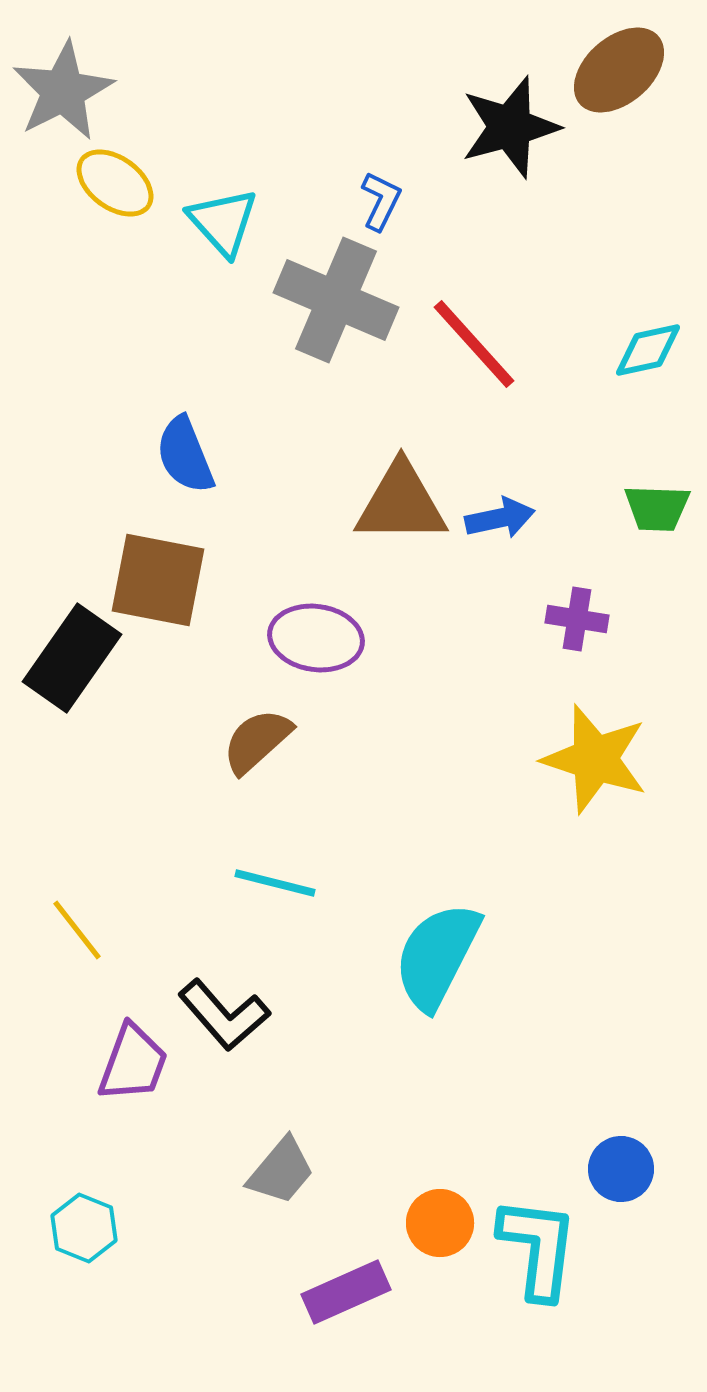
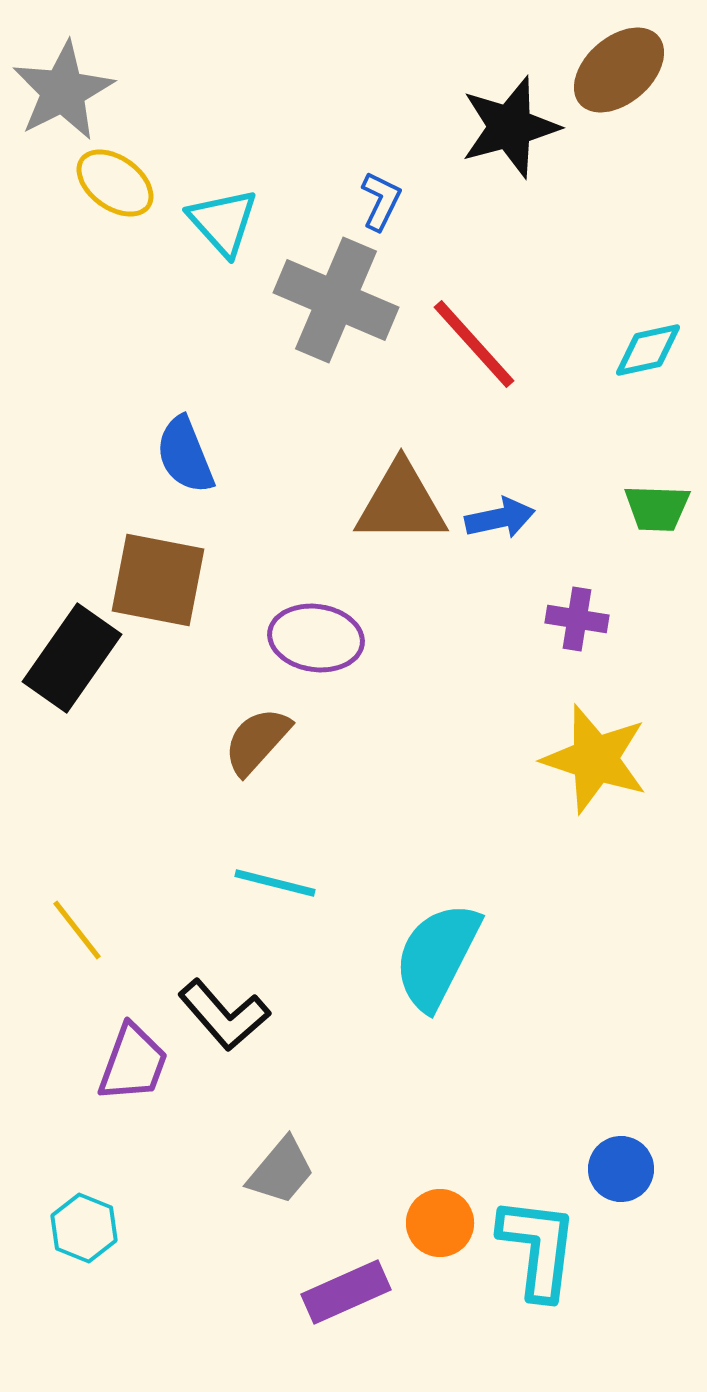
brown semicircle: rotated 6 degrees counterclockwise
